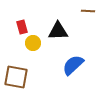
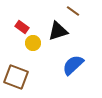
brown line: moved 15 px left; rotated 32 degrees clockwise
red rectangle: rotated 40 degrees counterclockwise
black triangle: rotated 15 degrees counterclockwise
brown square: rotated 10 degrees clockwise
